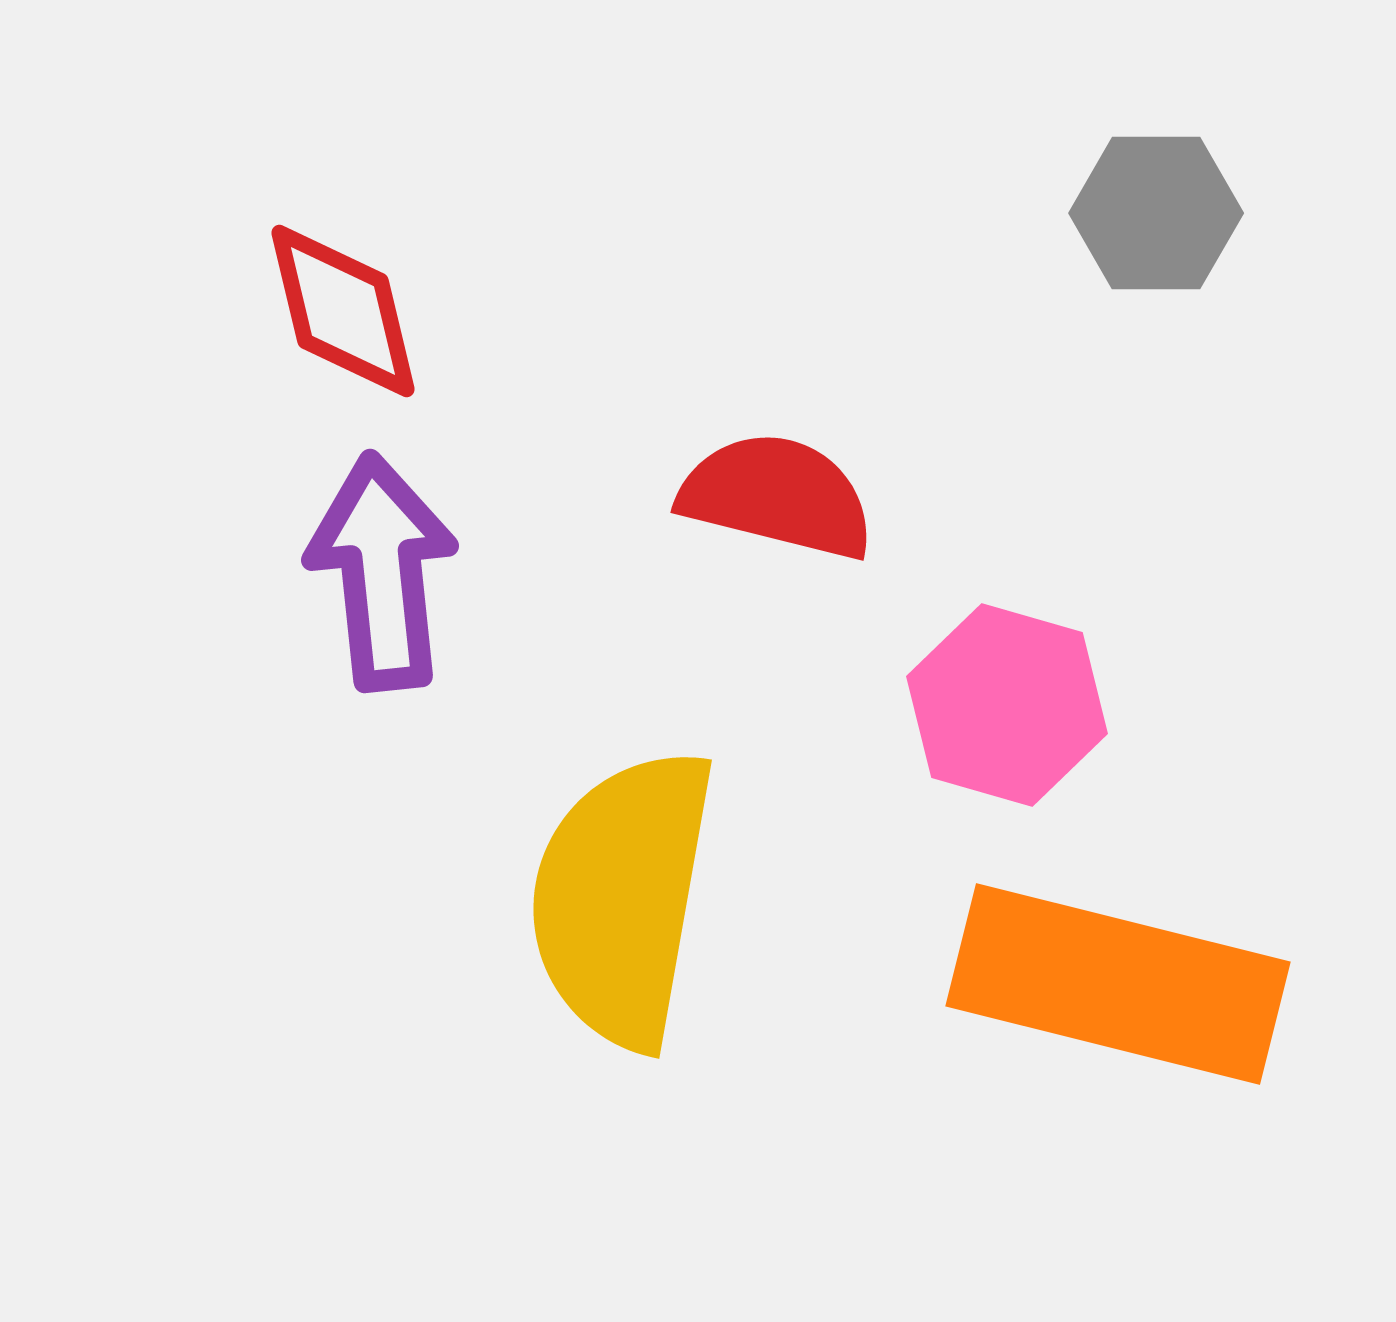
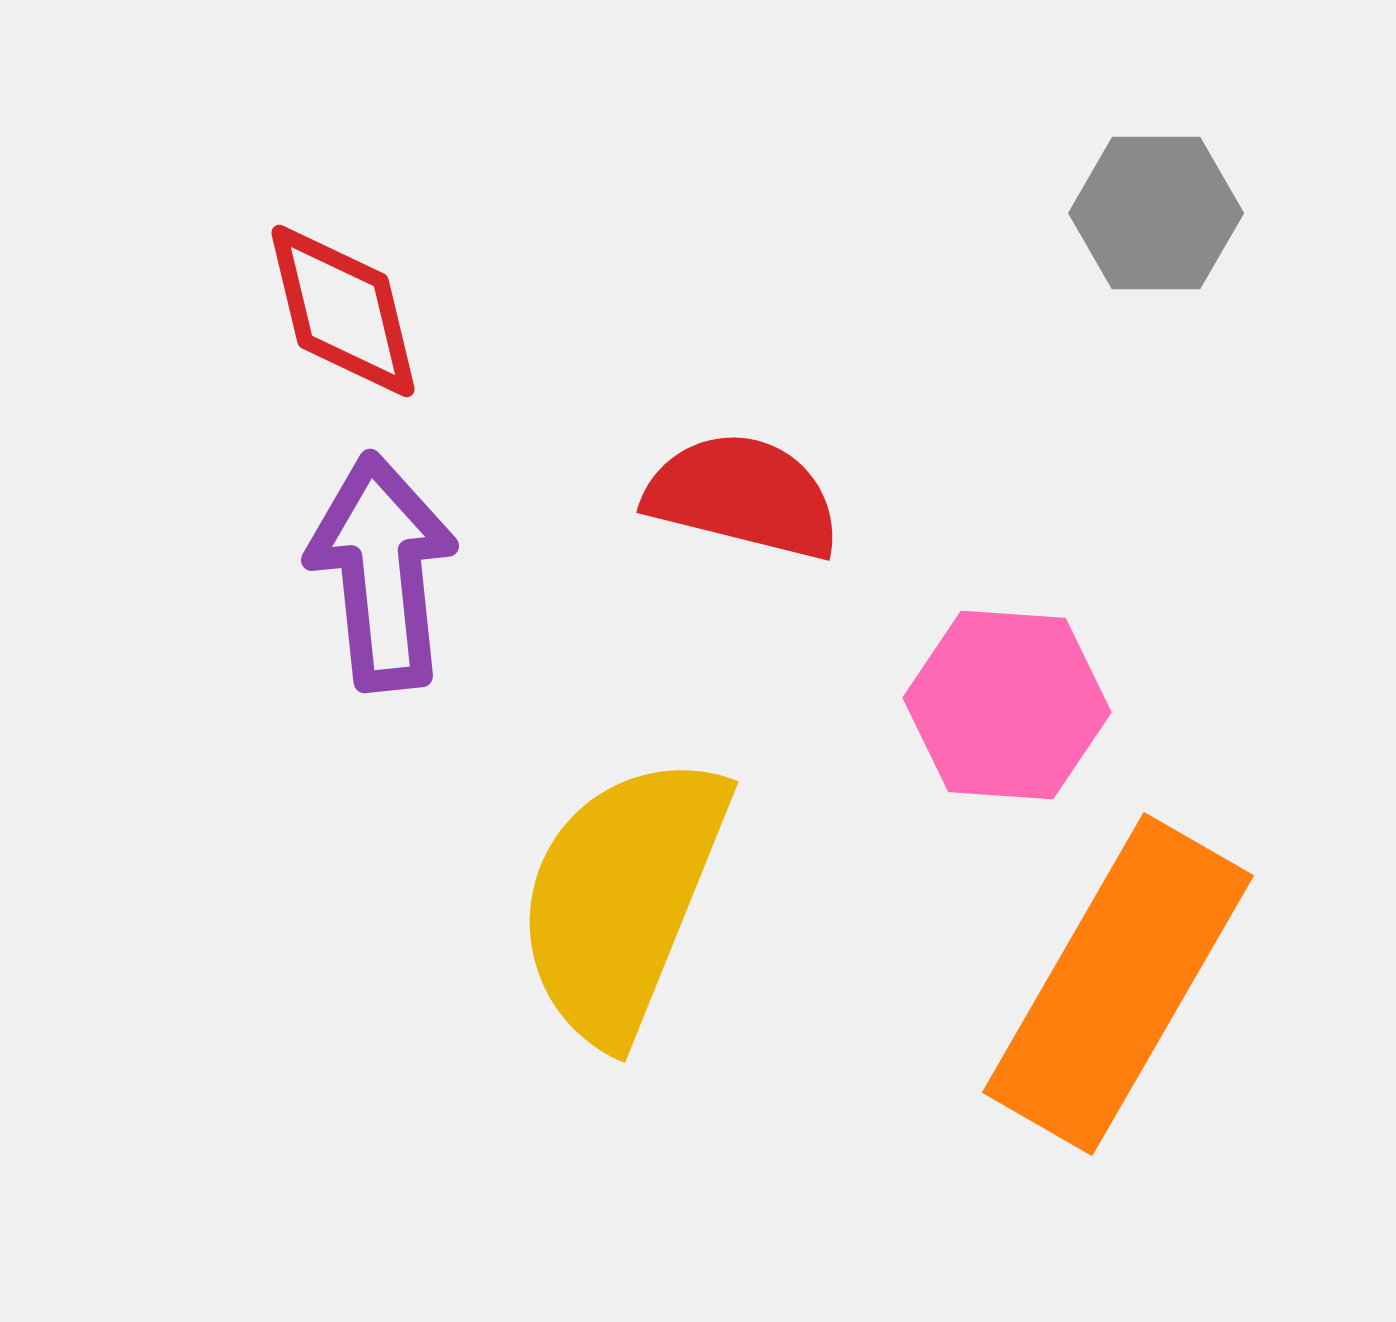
red semicircle: moved 34 px left
pink hexagon: rotated 12 degrees counterclockwise
yellow semicircle: rotated 12 degrees clockwise
orange rectangle: rotated 74 degrees counterclockwise
